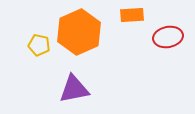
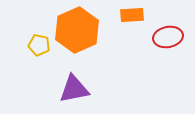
orange hexagon: moved 2 px left, 2 px up
